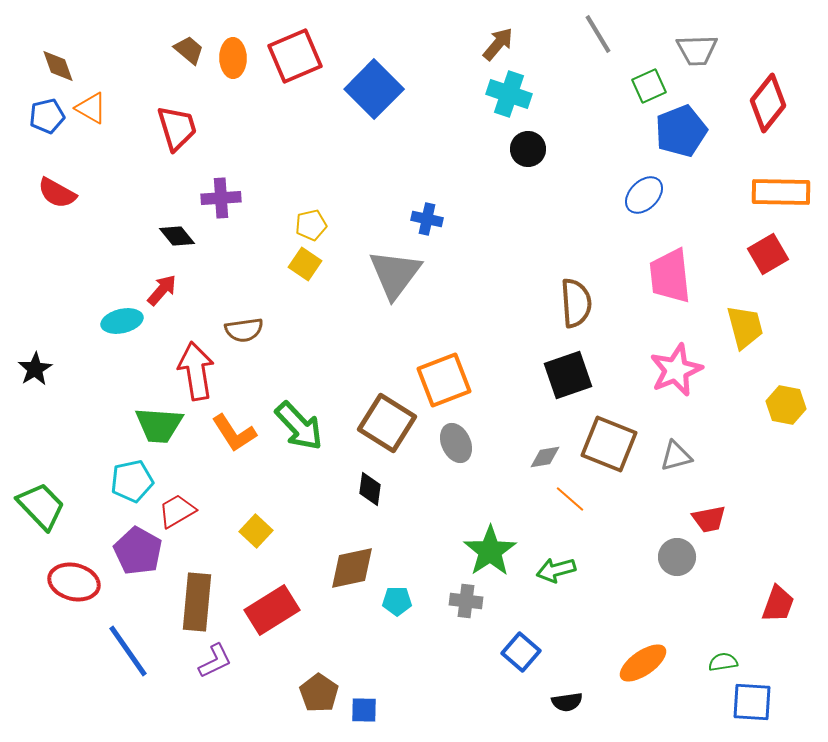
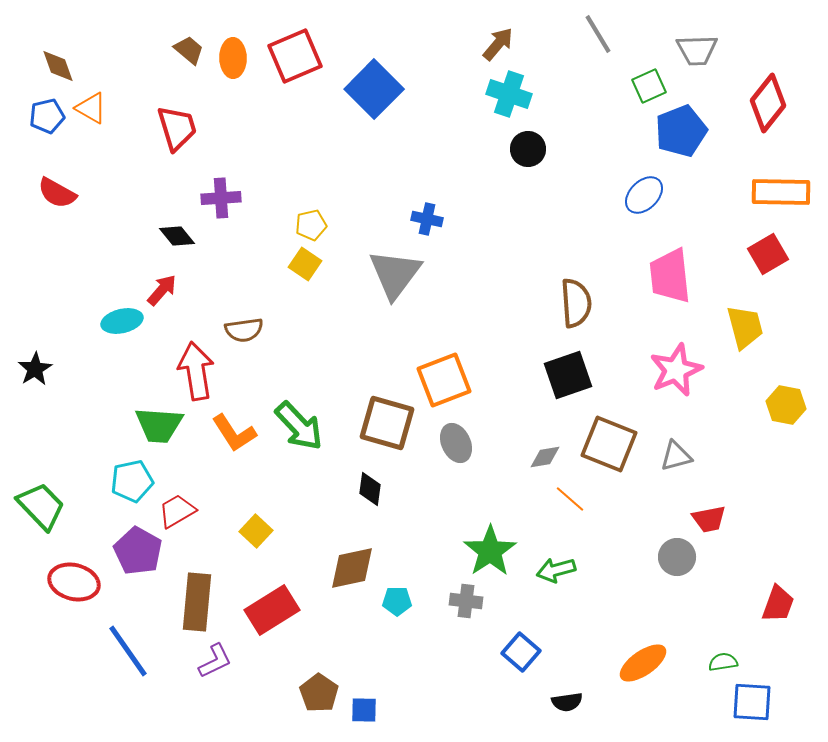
brown square at (387, 423): rotated 16 degrees counterclockwise
